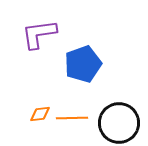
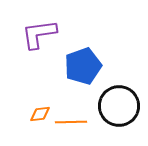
blue pentagon: moved 2 px down
orange line: moved 1 px left, 4 px down
black circle: moved 17 px up
